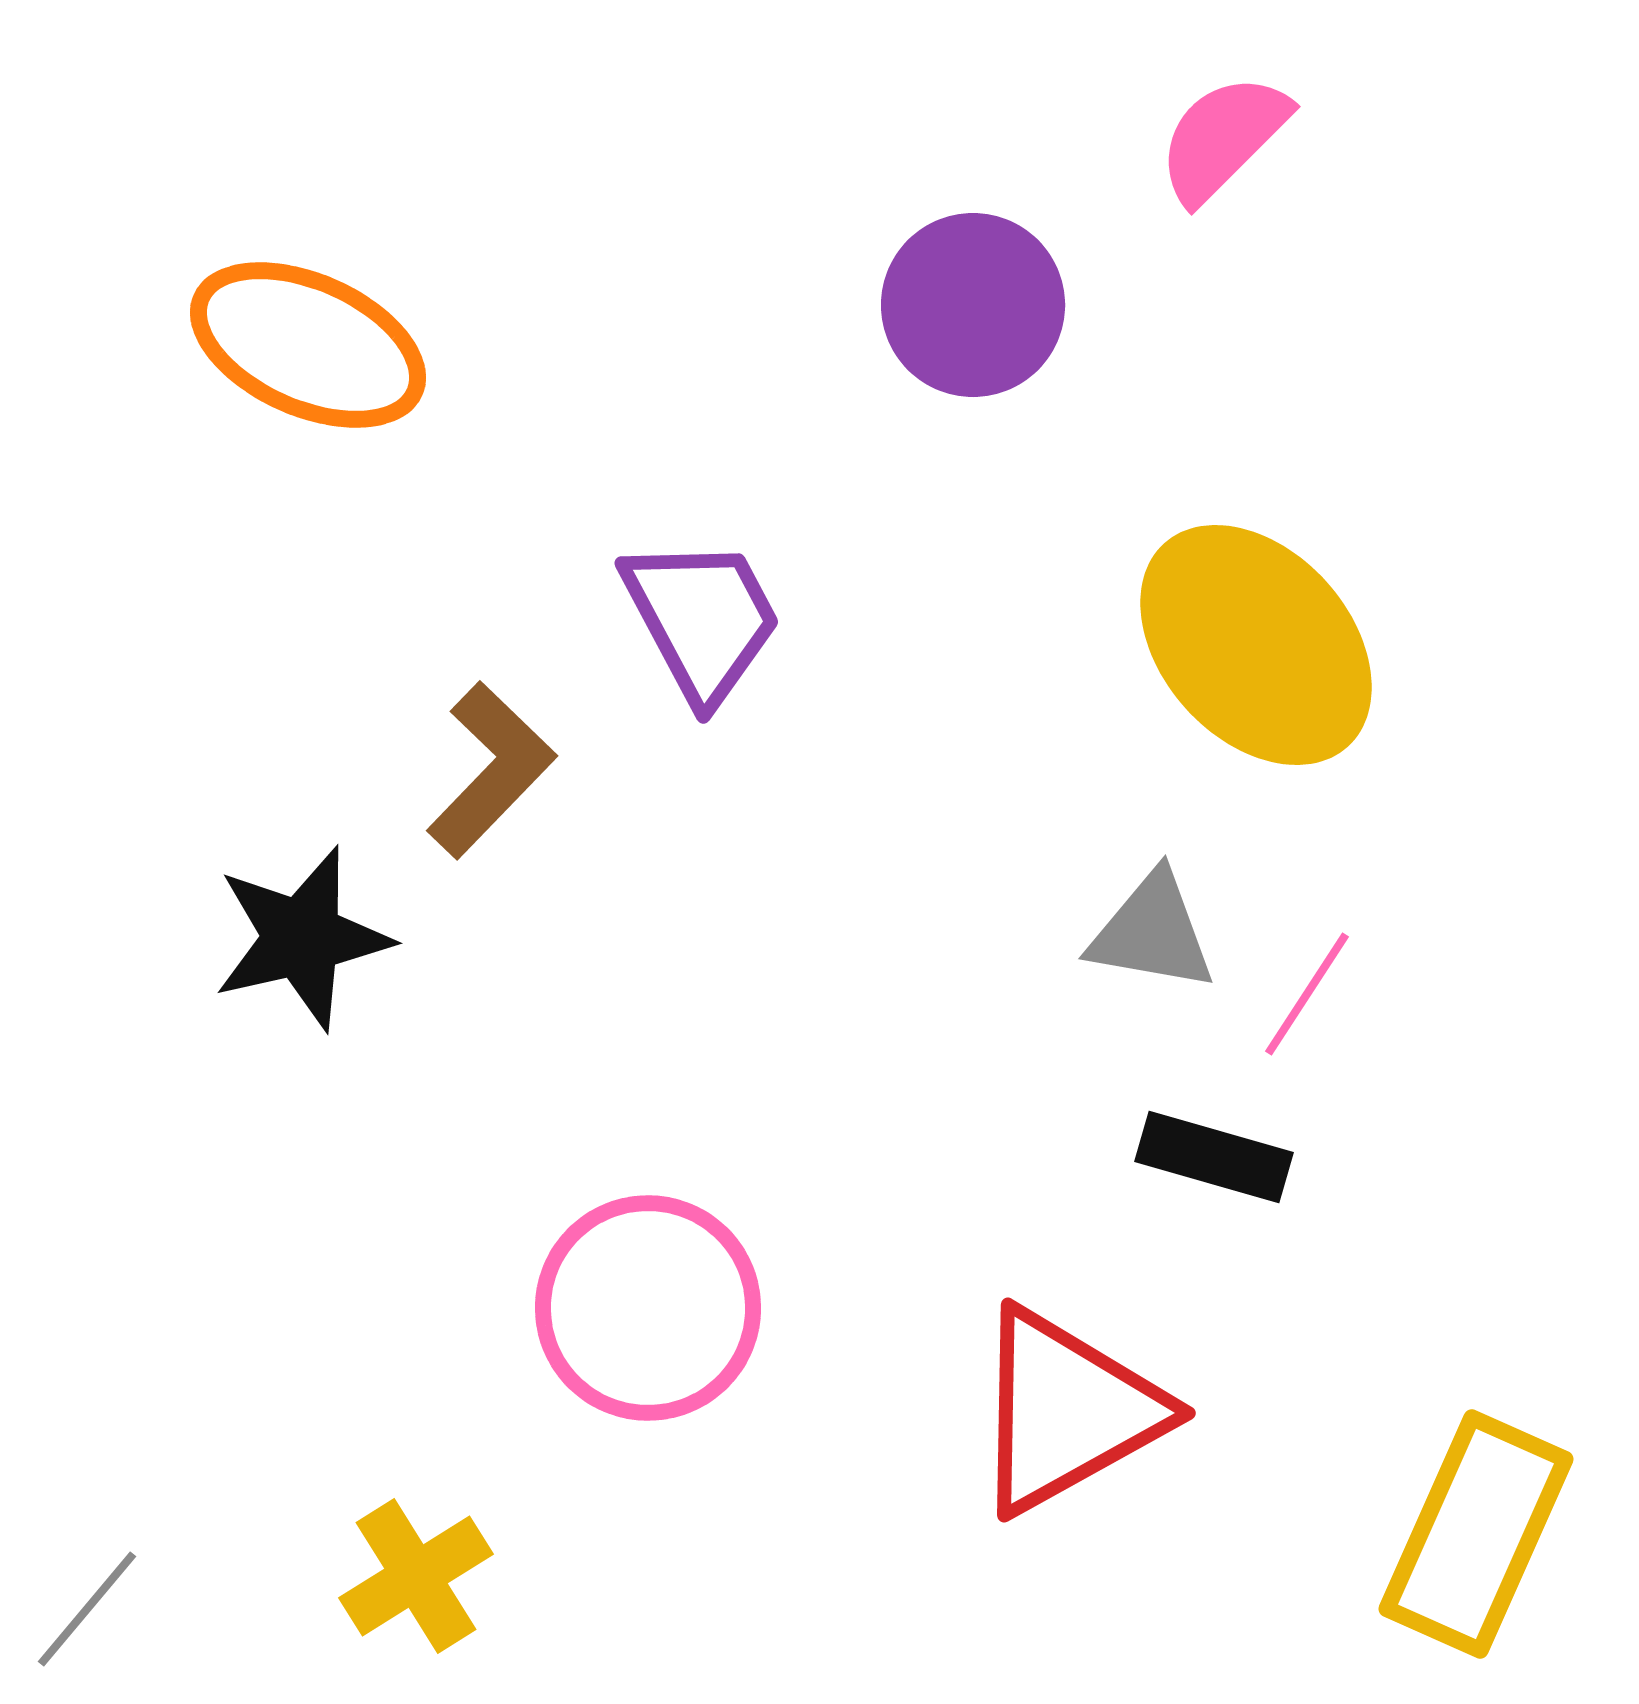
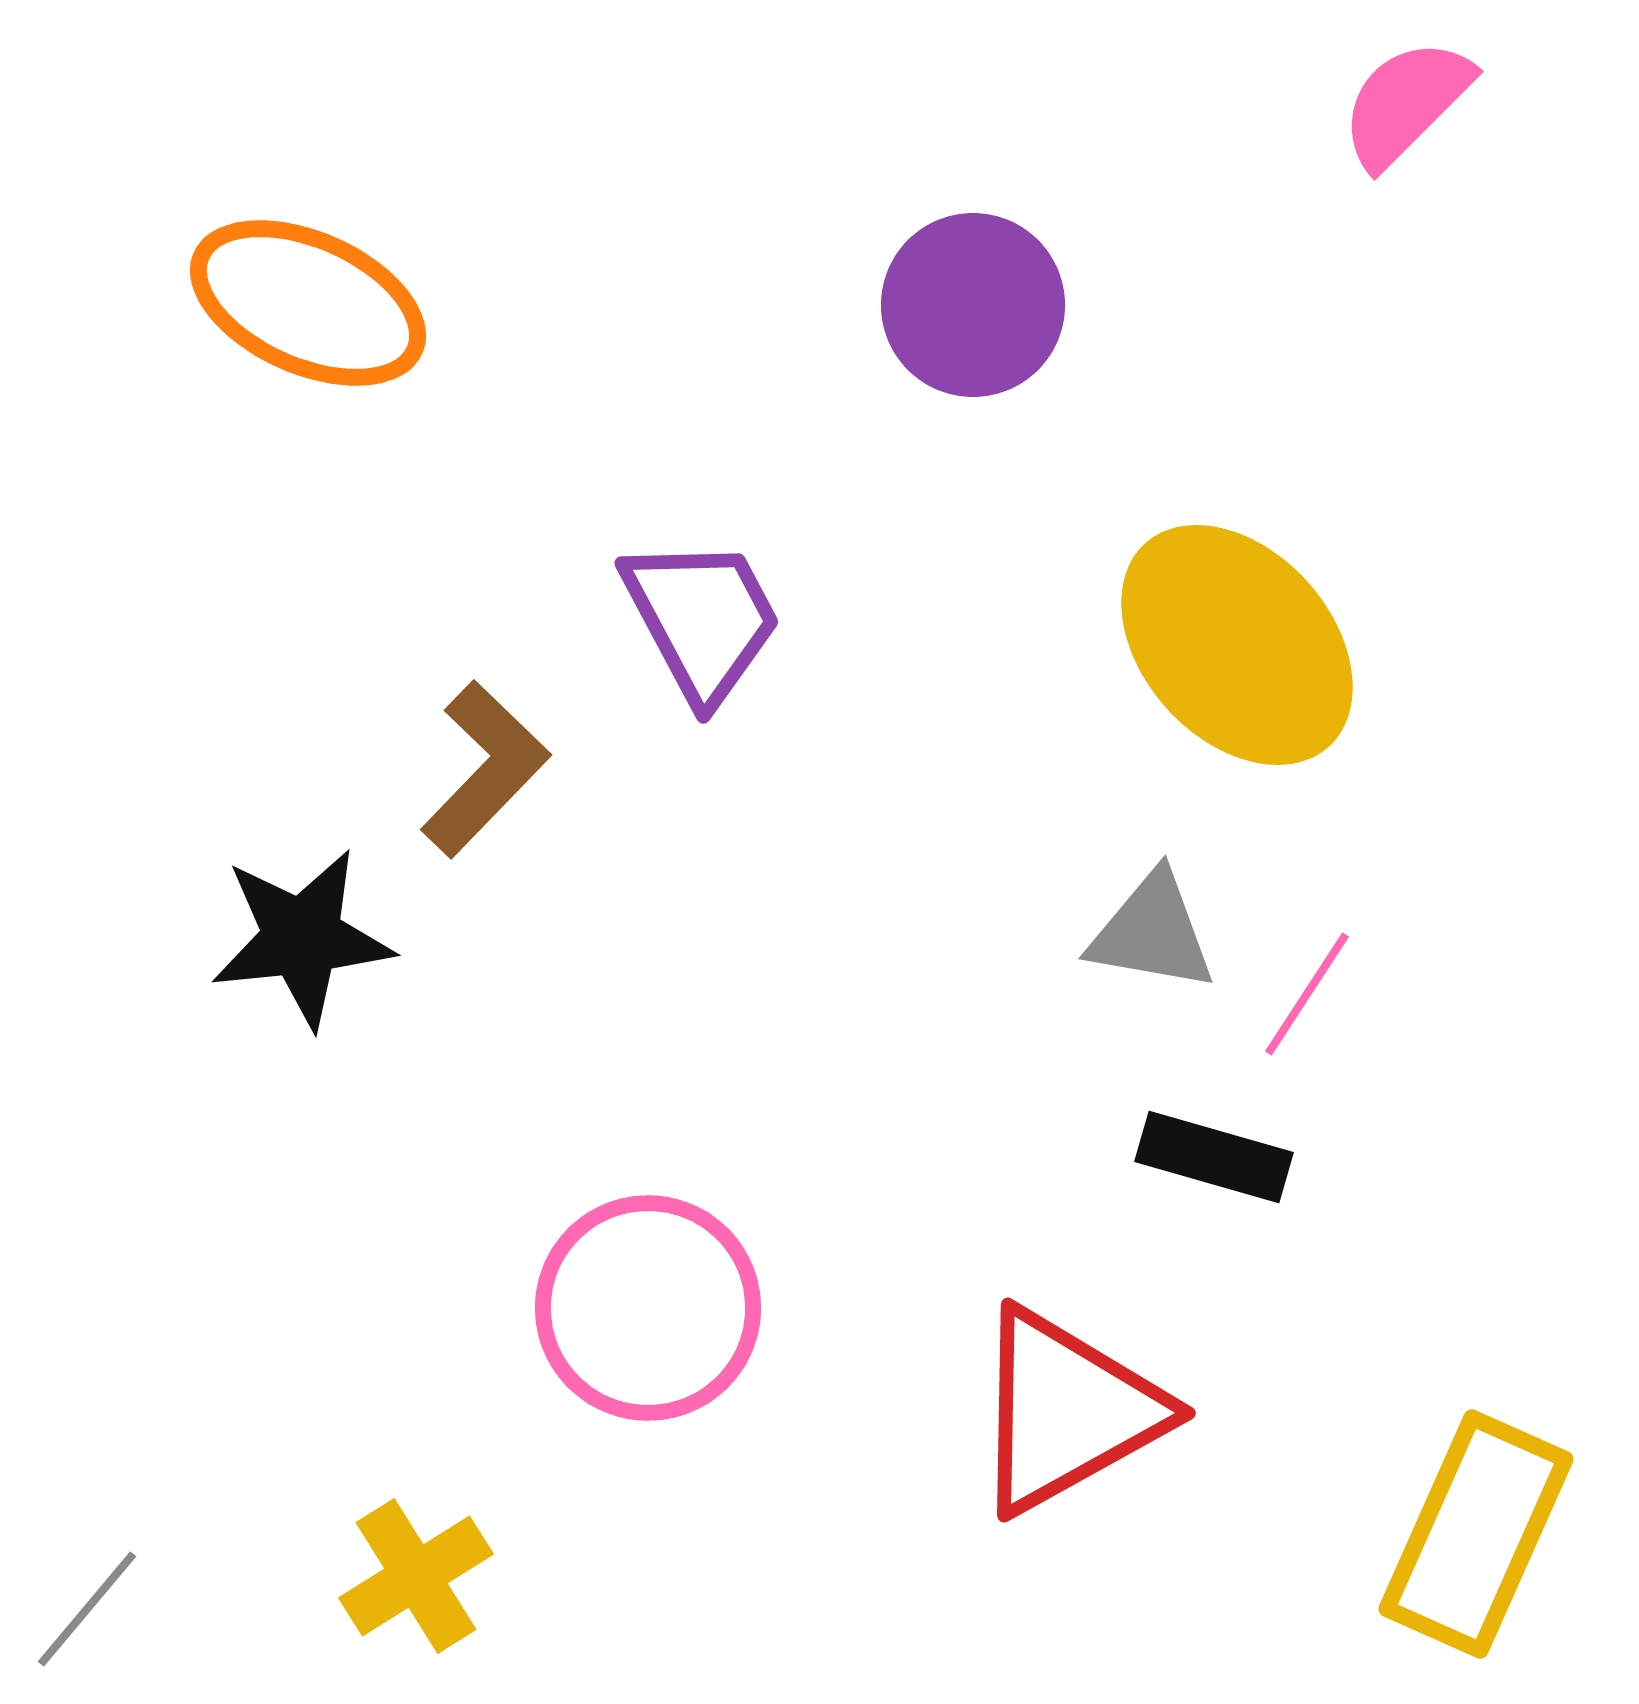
pink semicircle: moved 183 px right, 35 px up
orange ellipse: moved 42 px up
yellow ellipse: moved 19 px left
brown L-shape: moved 6 px left, 1 px up
black star: rotated 7 degrees clockwise
